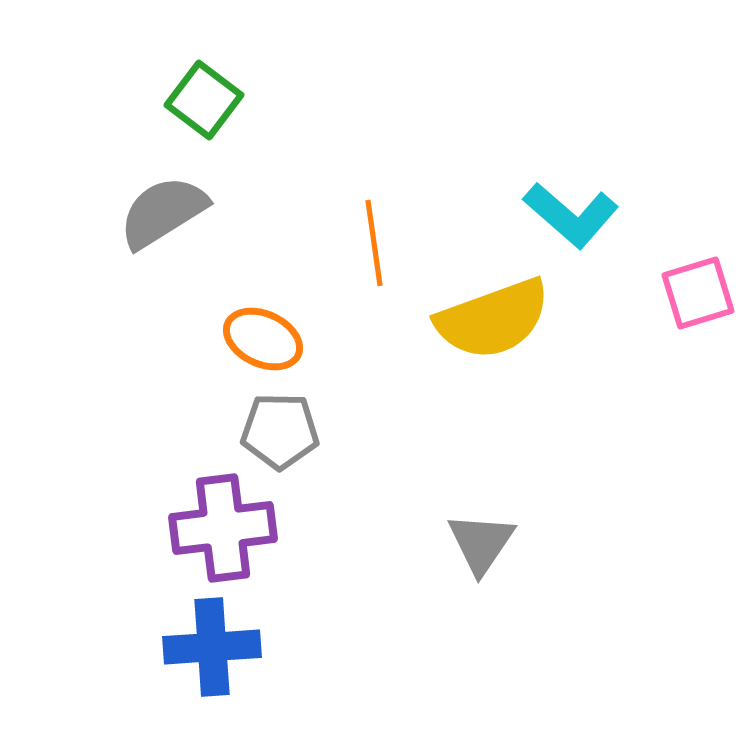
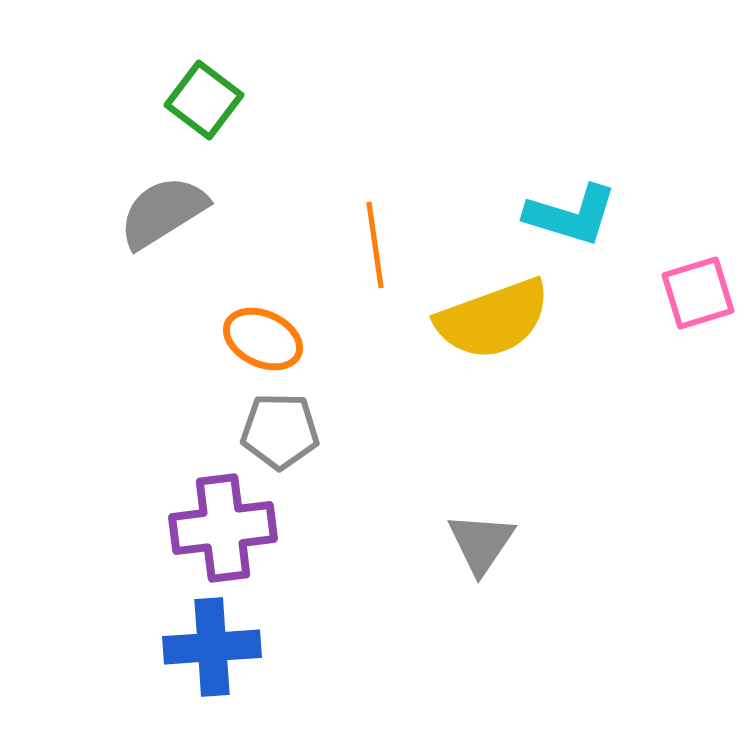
cyan L-shape: rotated 24 degrees counterclockwise
orange line: moved 1 px right, 2 px down
